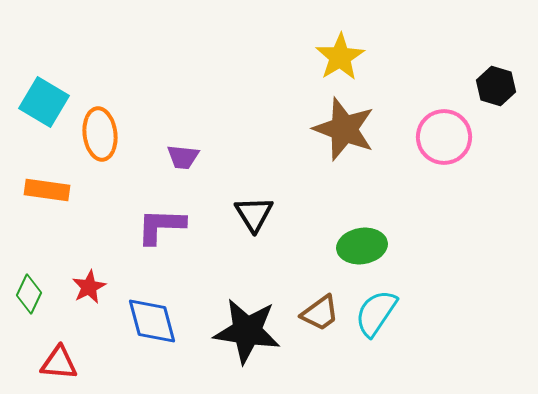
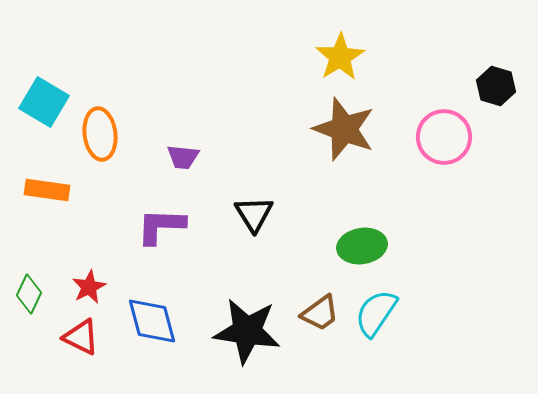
red triangle: moved 22 px right, 26 px up; rotated 21 degrees clockwise
